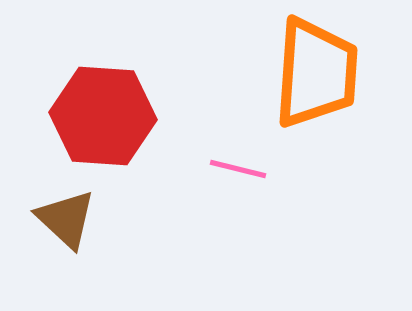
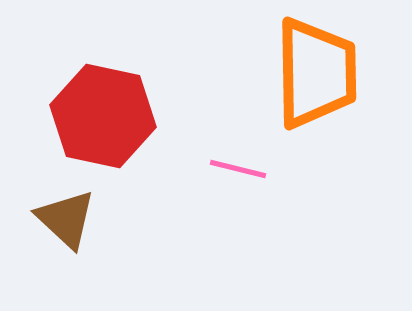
orange trapezoid: rotated 5 degrees counterclockwise
red hexagon: rotated 8 degrees clockwise
